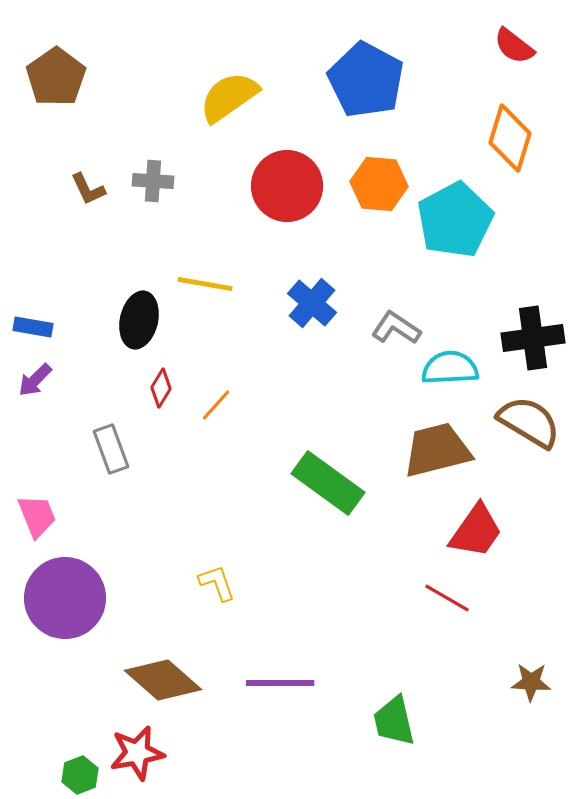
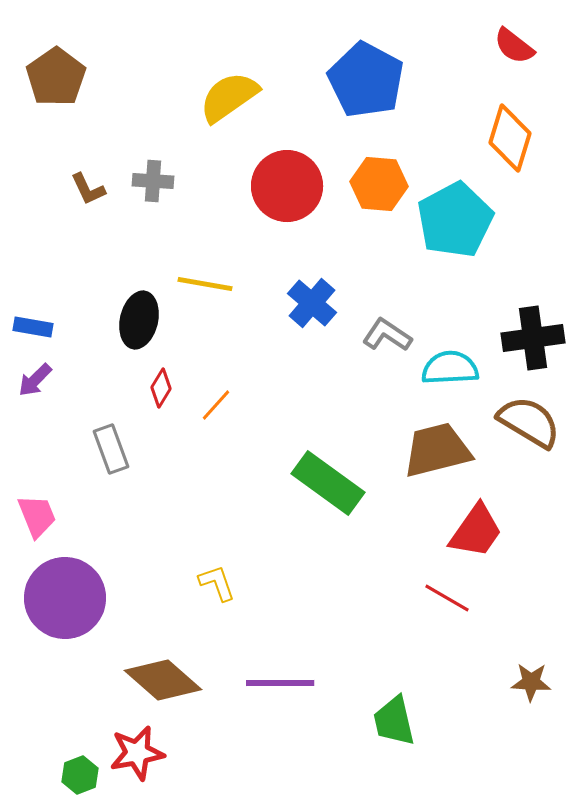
gray L-shape: moved 9 px left, 7 px down
